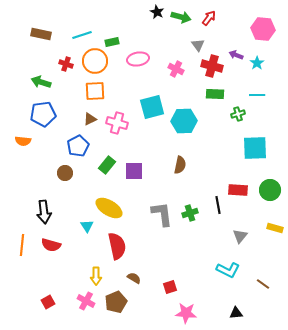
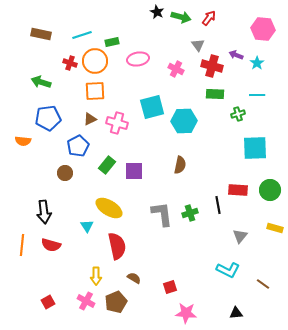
red cross at (66, 64): moved 4 px right, 1 px up
blue pentagon at (43, 114): moved 5 px right, 4 px down
